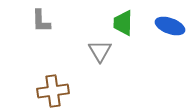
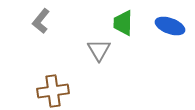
gray L-shape: rotated 40 degrees clockwise
gray triangle: moved 1 px left, 1 px up
